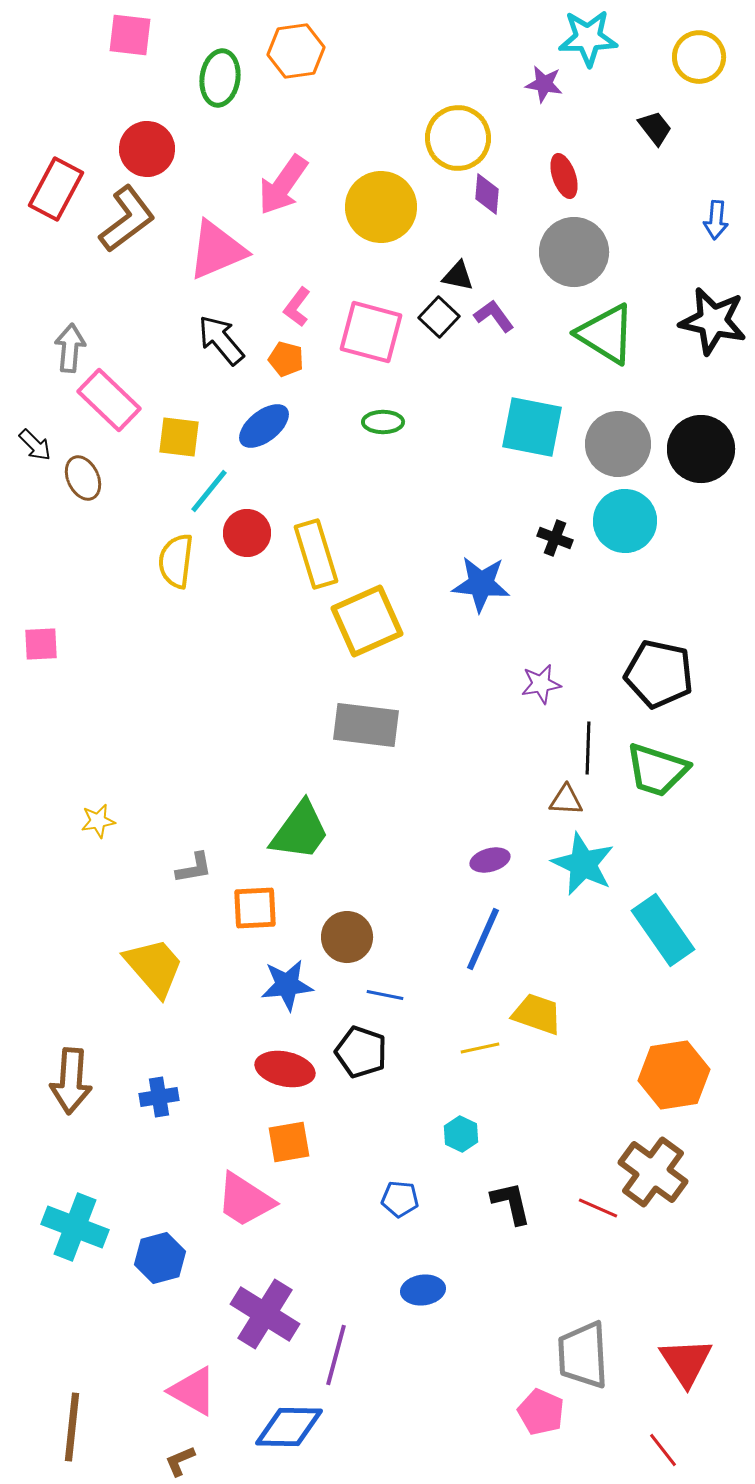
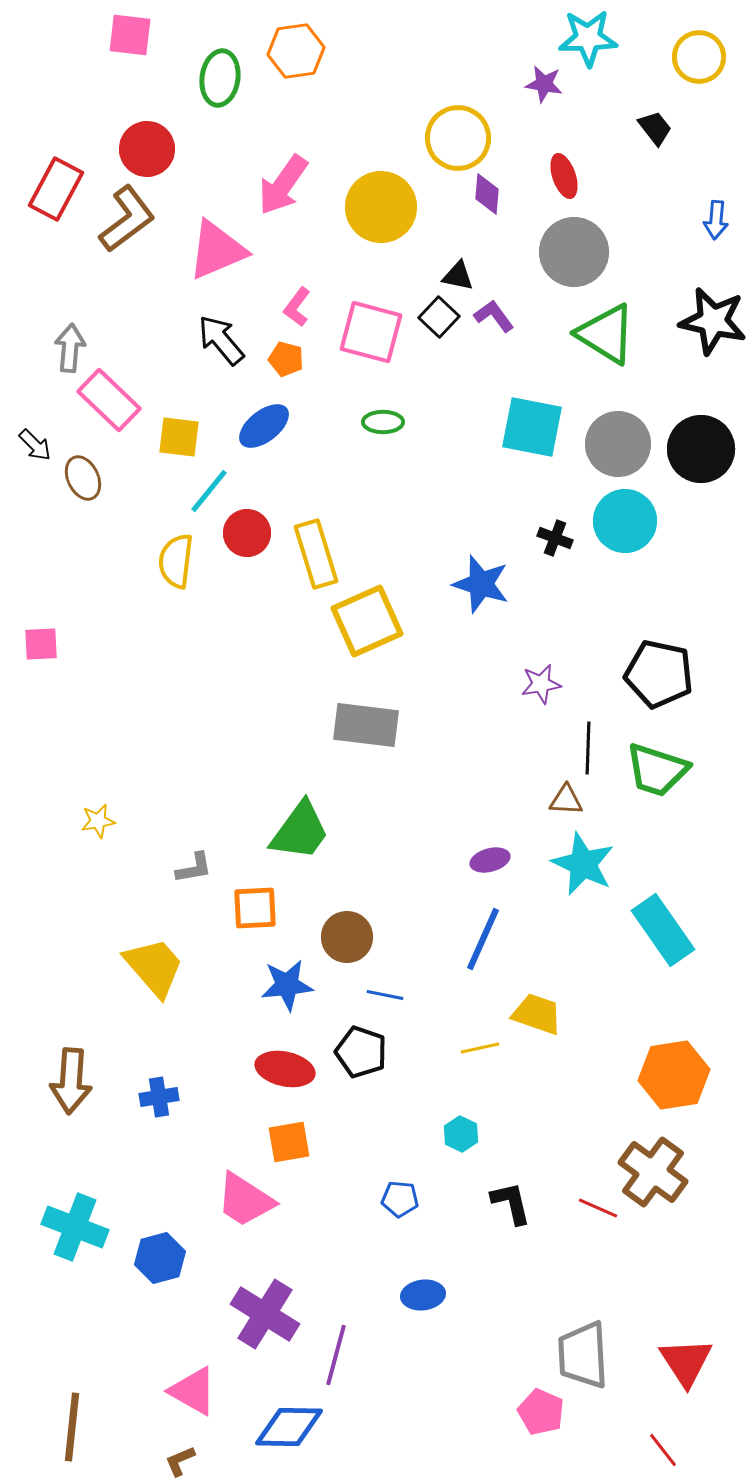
blue star at (481, 584): rotated 12 degrees clockwise
blue ellipse at (423, 1290): moved 5 px down
